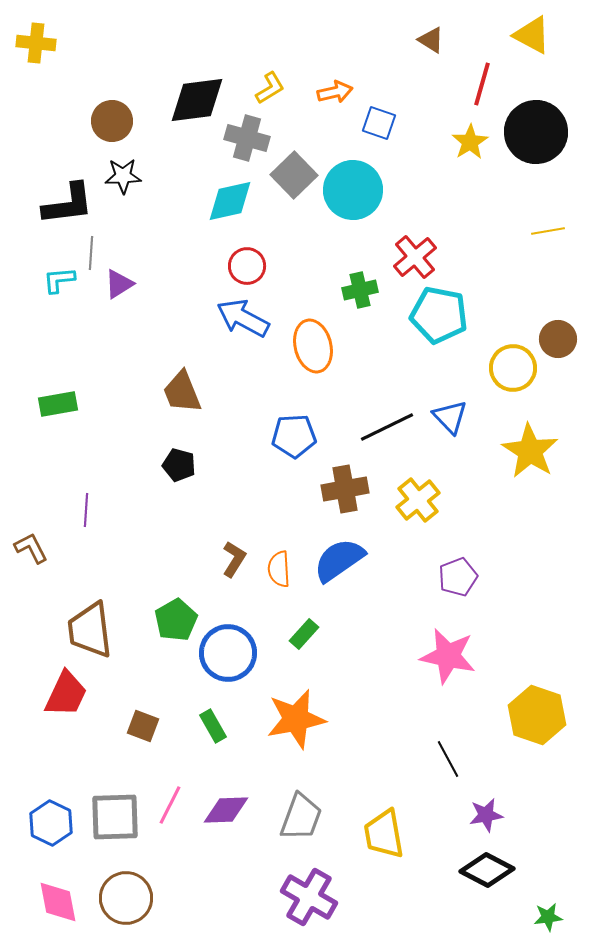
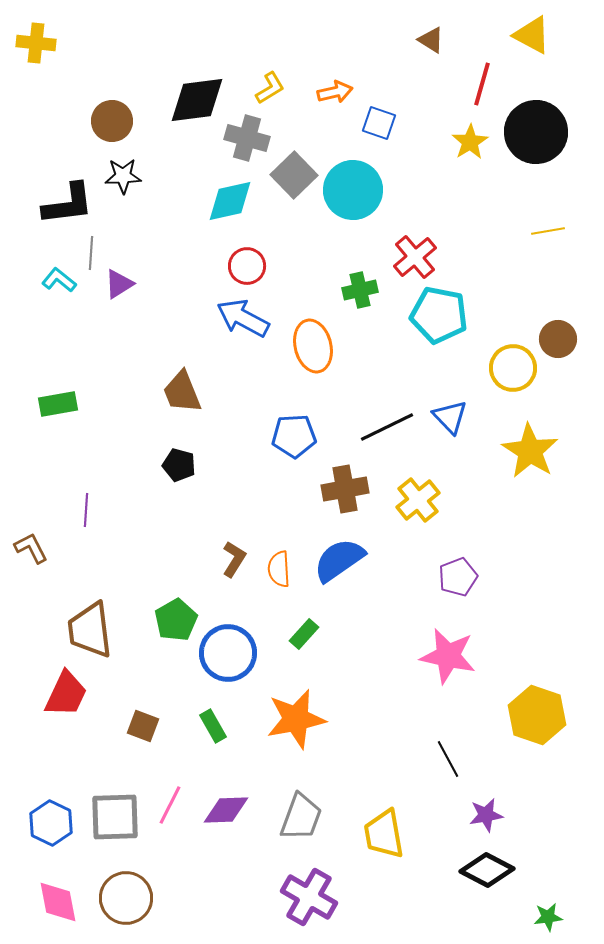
cyan L-shape at (59, 280): rotated 44 degrees clockwise
